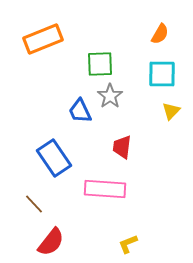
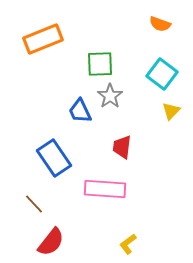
orange semicircle: moved 10 px up; rotated 80 degrees clockwise
cyan square: rotated 36 degrees clockwise
yellow L-shape: rotated 15 degrees counterclockwise
